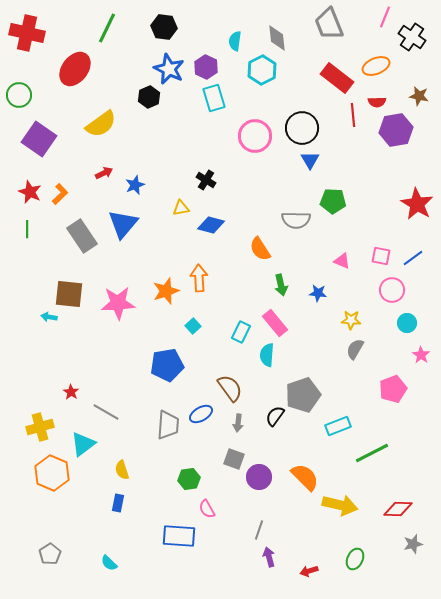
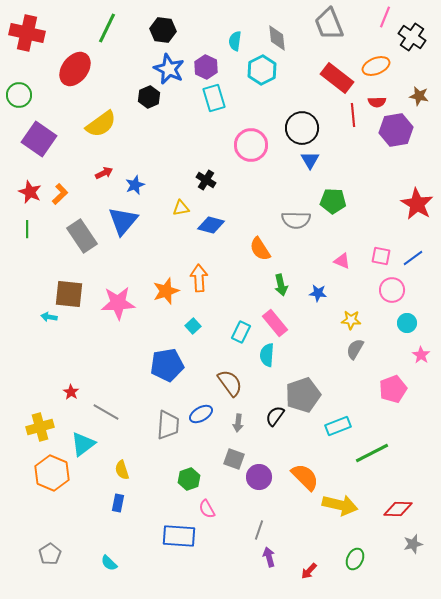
black hexagon at (164, 27): moved 1 px left, 3 px down
pink circle at (255, 136): moved 4 px left, 9 px down
blue triangle at (123, 224): moved 3 px up
brown semicircle at (230, 388): moved 5 px up
green hexagon at (189, 479): rotated 10 degrees counterclockwise
red arrow at (309, 571): rotated 30 degrees counterclockwise
